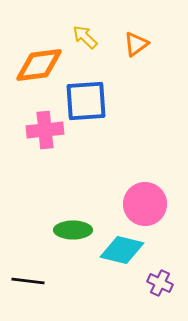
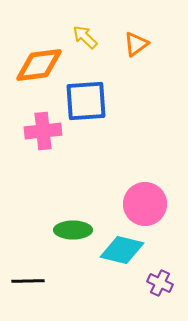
pink cross: moved 2 px left, 1 px down
black line: rotated 8 degrees counterclockwise
